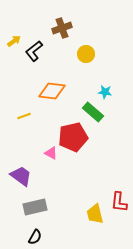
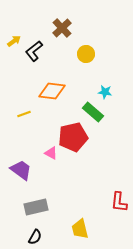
brown cross: rotated 24 degrees counterclockwise
yellow line: moved 2 px up
purple trapezoid: moved 6 px up
gray rectangle: moved 1 px right
yellow trapezoid: moved 15 px left, 15 px down
